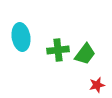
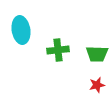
cyan ellipse: moved 7 px up
green trapezoid: moved 12 px right; rotated 55 degrees clockwise
